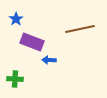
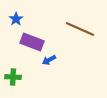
brown line: rotated 36 degrees clockwise
blue arrow: rotated 32 degrees counterclockwise
green cross: moved 2 px left, 2 px up
